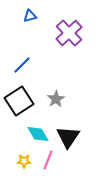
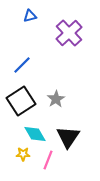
black square: moved 2 px right
cyan diamond: moved 3 px left
yellow star: moved 1 px left, 7 px up
